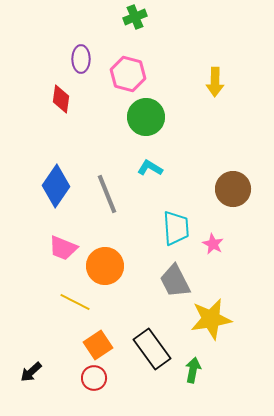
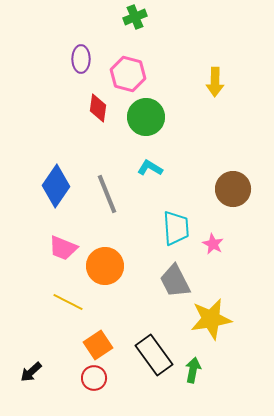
red diamond: moved 37 px right, 9 px down
yellow line: moved 7 px left
black rectangle: moved 2 px right, 6 px down
